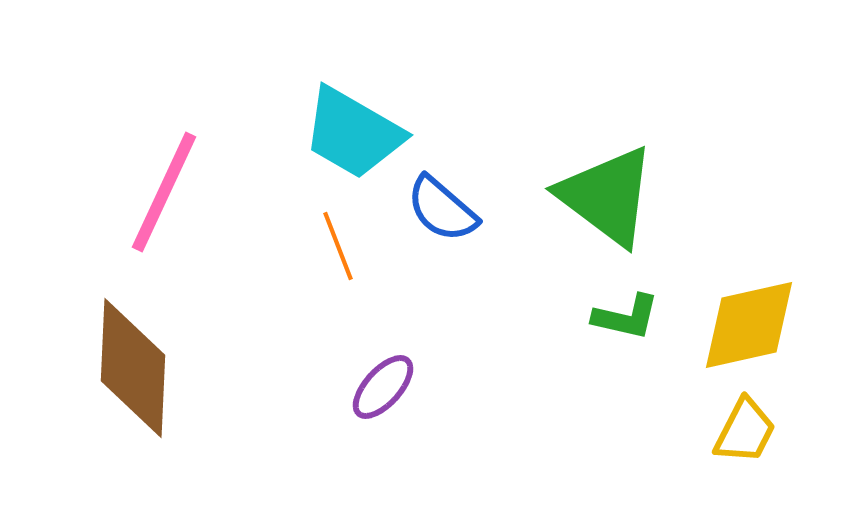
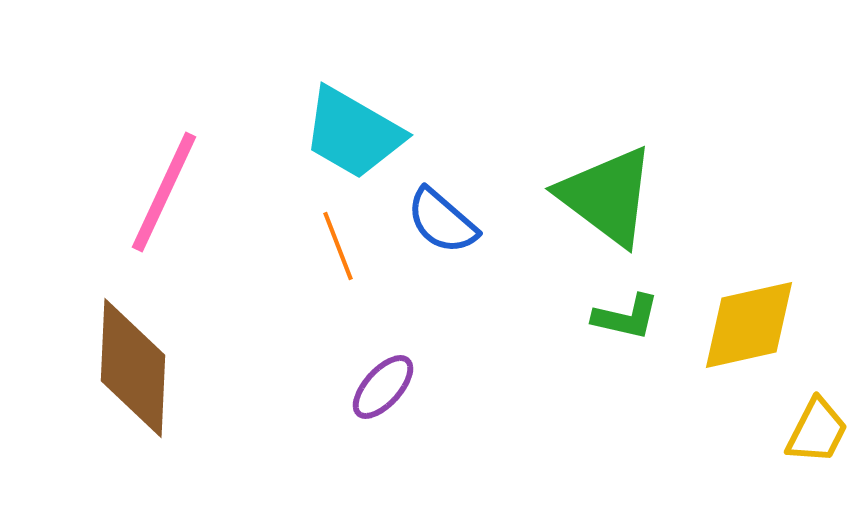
blue semicircle: moved 12 px down
yellow trapezoid: moved 72 px right
